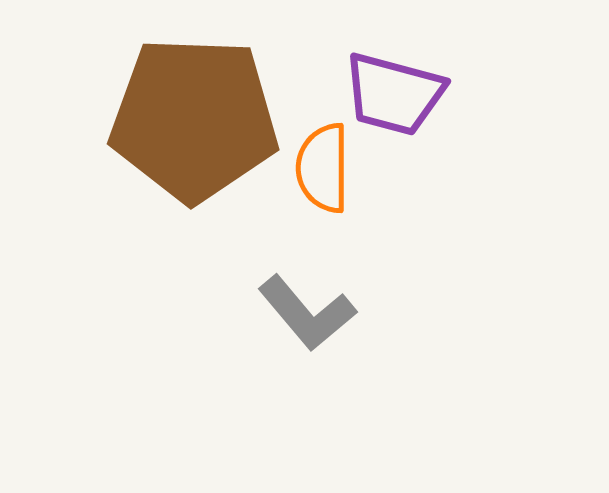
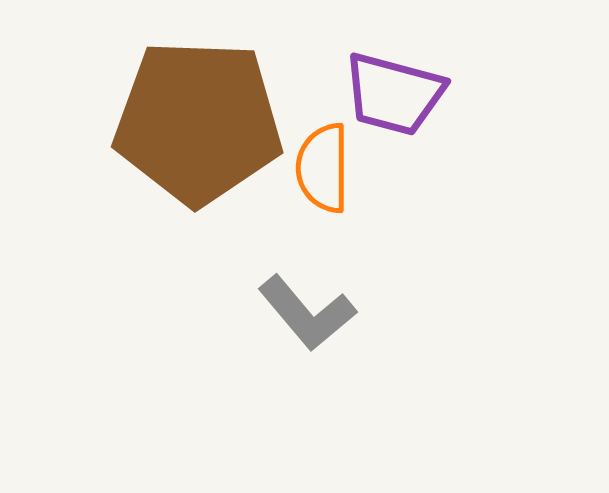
brown pentagon: moved 4 px right, 3 px down
